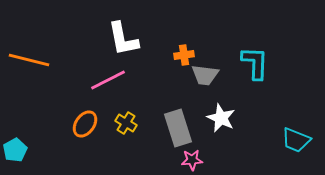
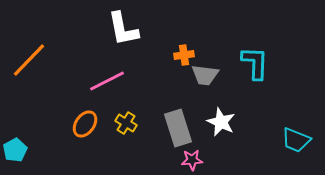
white L-shape: moved 10 px up
orange line: rotated 60 degrees counterclockwise
pink line: moved 1 px left, 1 px down
white star: moved 4 px down
